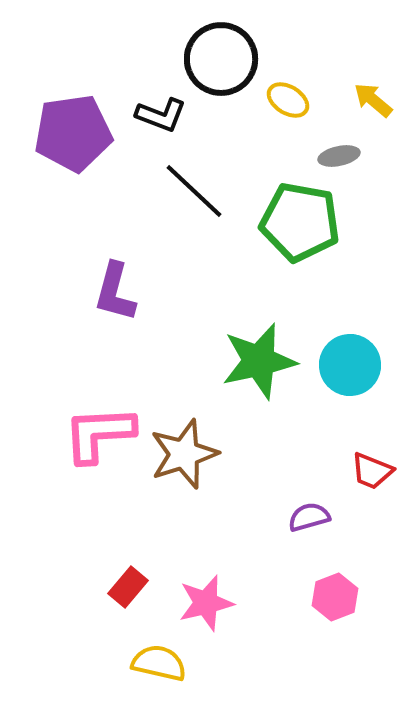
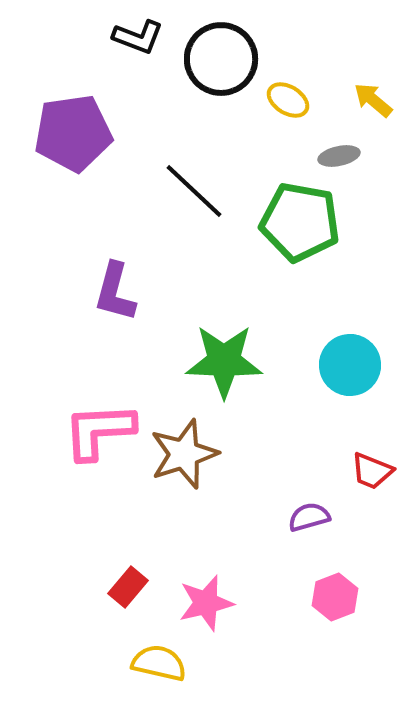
black L-shape: moved 23 px left, 78 px up
green star: moved 35 px left; rotated 14 degrees clockwise
pink L-shape: moved 3 px up
